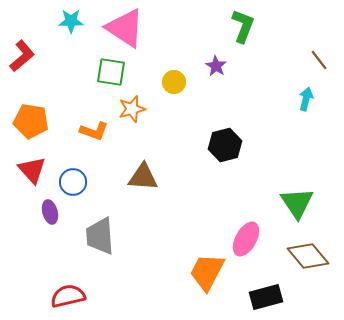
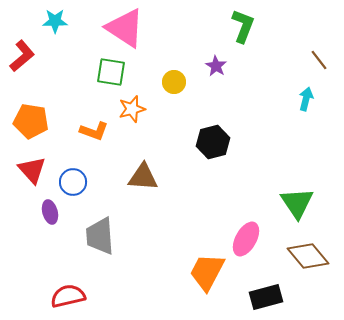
cyan star: moved 16 px left
black hexagon: moved 12 px left, 3 px up
